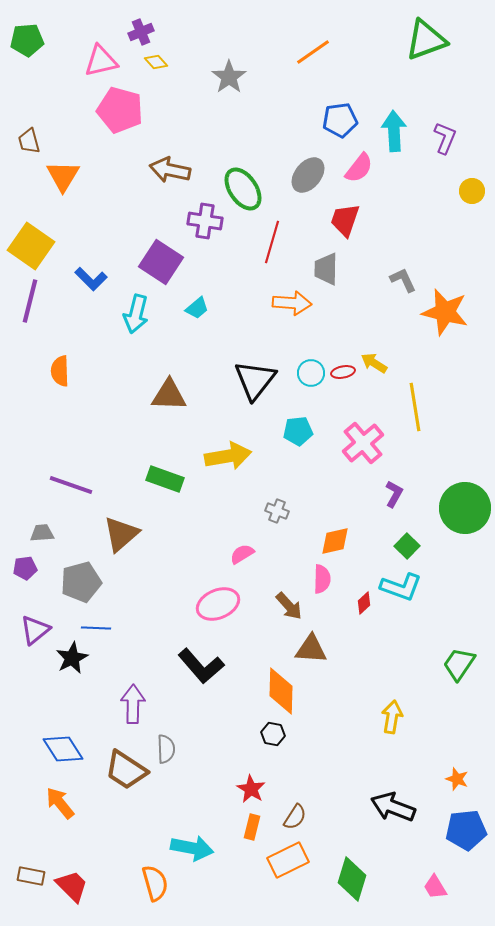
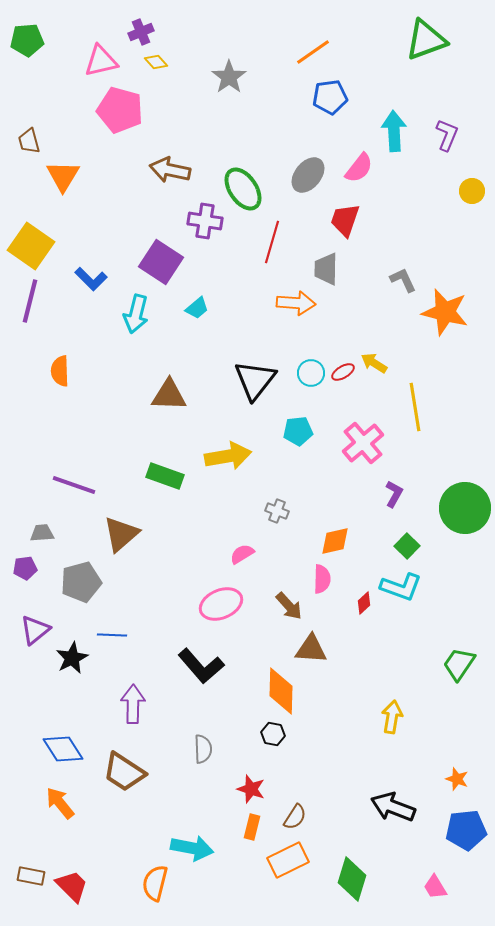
blue pentagon at (340, 120): moved 10 px left, 23 px up
purple L-shape at (445, 138): moved 2 px right, 3 px up
orange arrow at (292, 303): moved 4 px right
red ellipse at (343, 372): rotated 20 degrees counterclockwise
green rectangle at (165, 479): moved 3 px up
purple line at (71, 485): moved 3 px right
pink ellipse at (218, 604): moved 3 px right
blue line at (96, 628): moved 16 px right, 7 px down
gray semicircle at (166, 749): moved 37 px right
brown trapezoid at (126, 770): moved 2 px left, 2 px down
red star at (251, 789): rotated 12 degrees counterclockwise
orange semicircle at (155, 883): rotated 150 degrees counterclockwise
